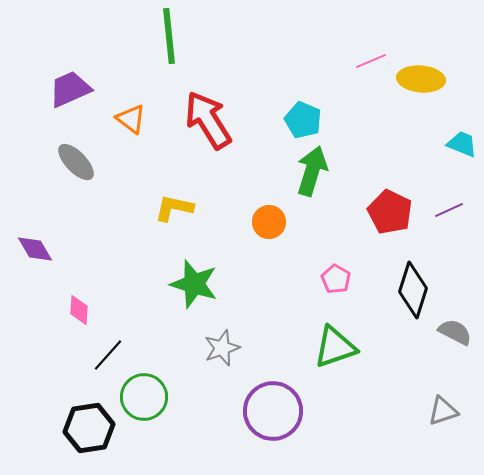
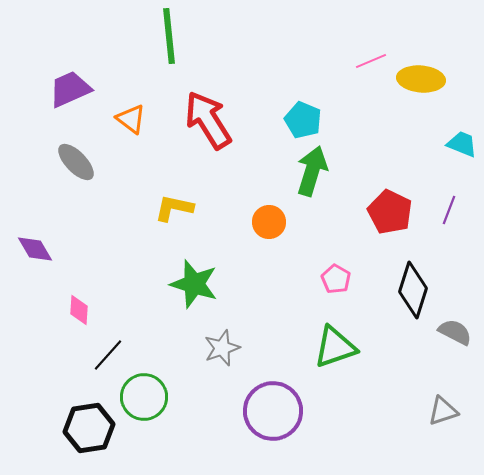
purple line: rotated 44 degrees counterclockwise
